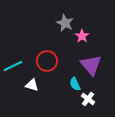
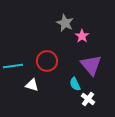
cyan line: rotated 18 degrees clockwise
